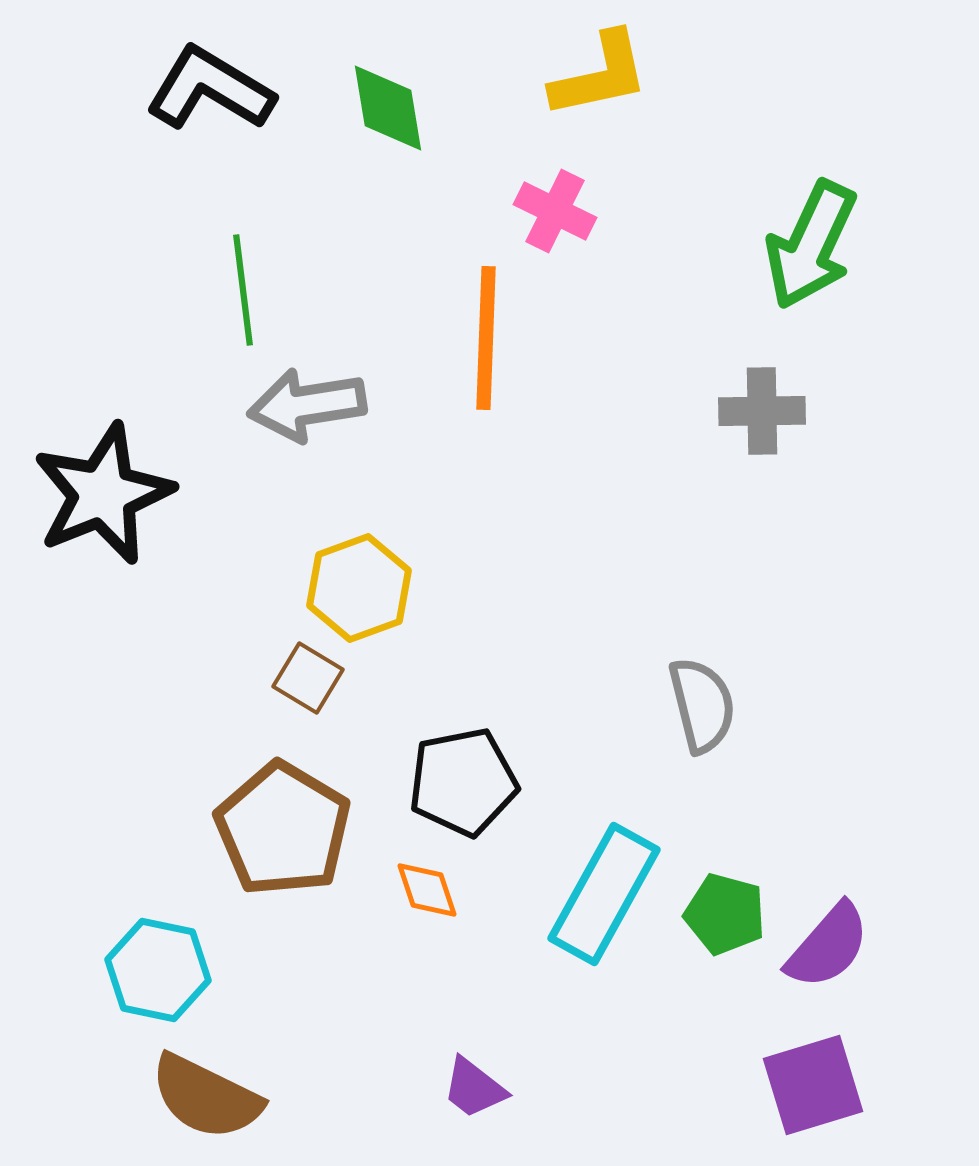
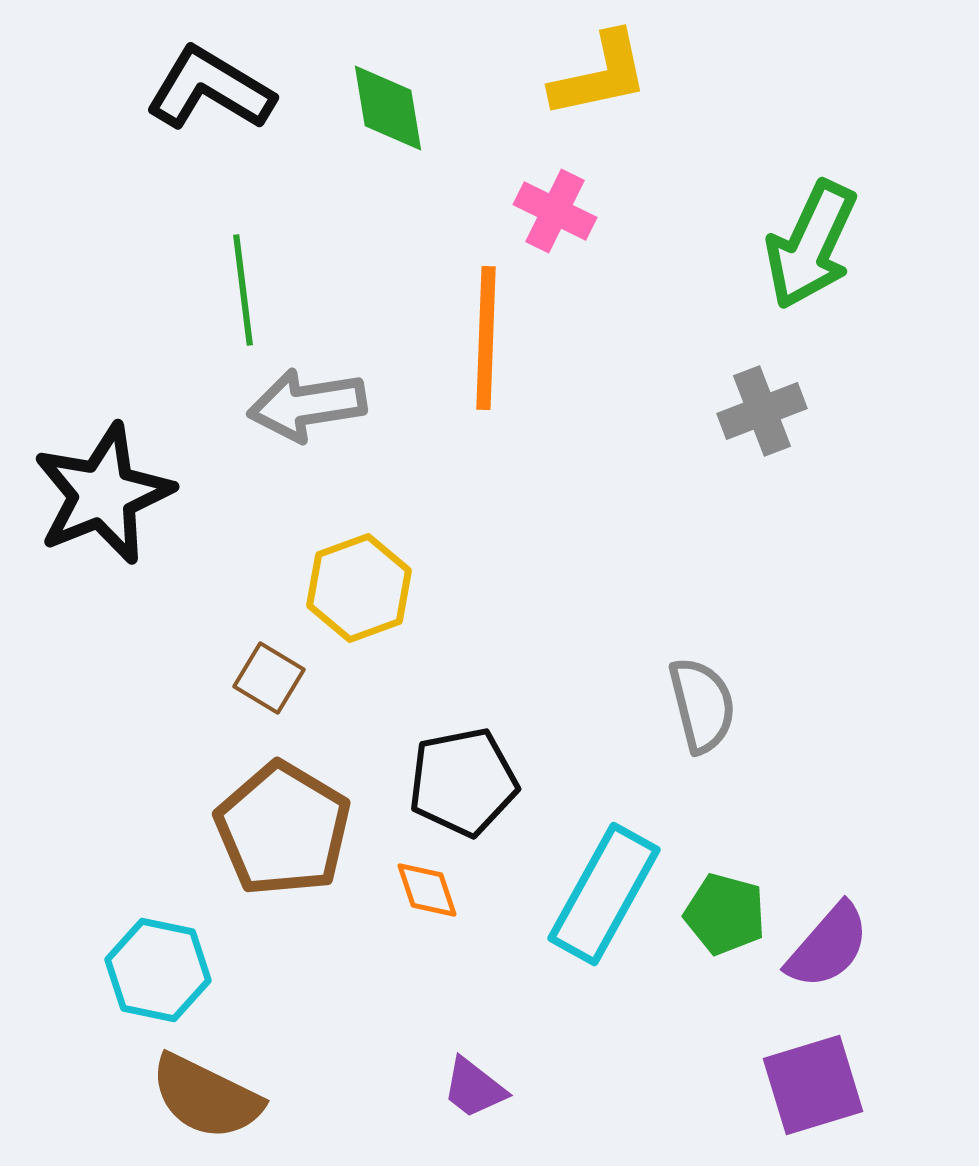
gray cross: rotated 20 degrees counterclockwise
brown square: moved 39 px left
